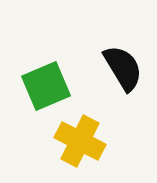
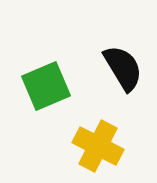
yellow cross: moved 18 px right, 5 px down
